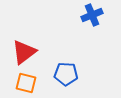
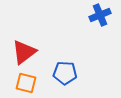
blue cross: moved 8 px right
blue pentagon: moved 1 px left, 1 px up
